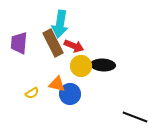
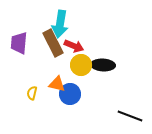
yellow circle: moved 1 px up
yellow semicircle: rotated 136 degrees clockwise
black line: moved 5 px left, 1 px up
